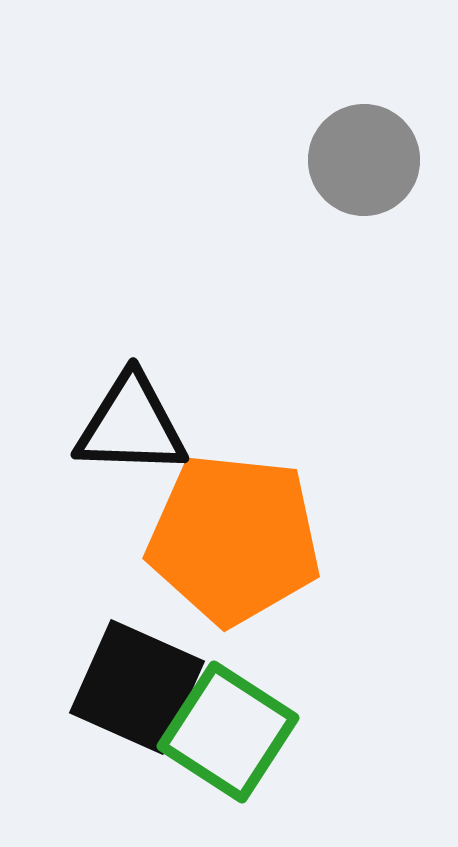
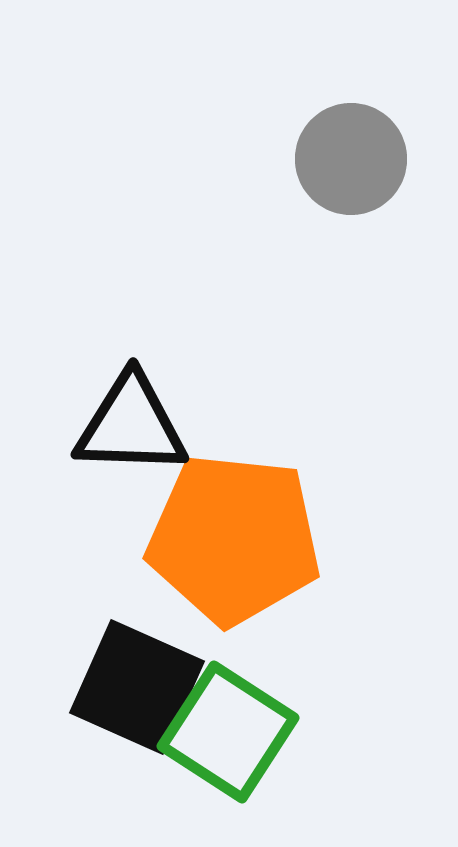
gray circle: moved 13 px left, 1 px up
